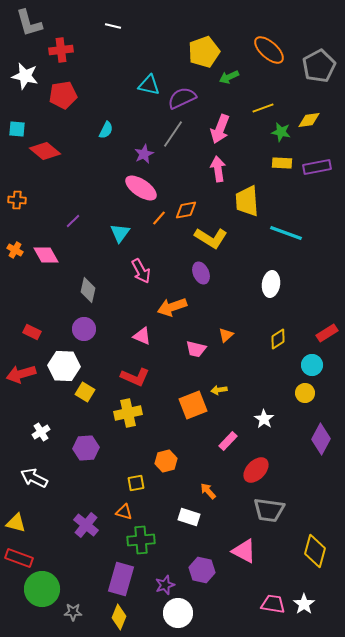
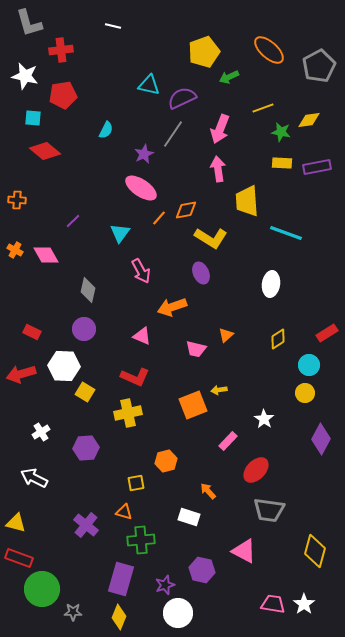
cyan square at (17, 129): moved 16 px right, 11 px up
cyan circle at (312, 365): moved 3 px left
